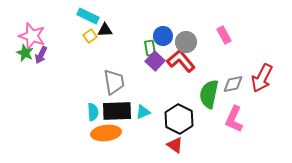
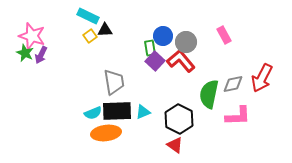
cyan semicircle: moved 1 px down; rotated 72 degrees clockwise
pink L-shape: moved 4 px right, 3 px up; rotated 116 degrees counterclockwise
